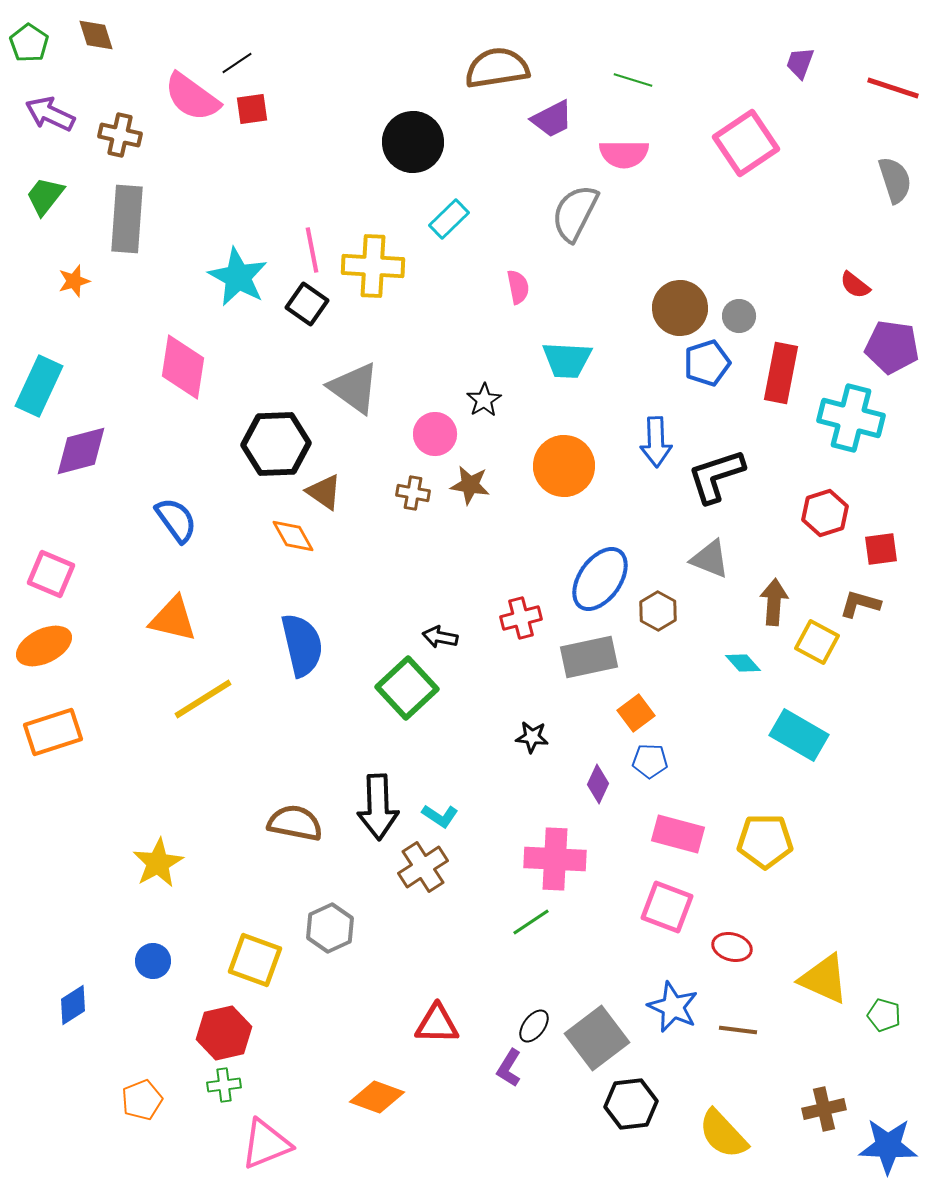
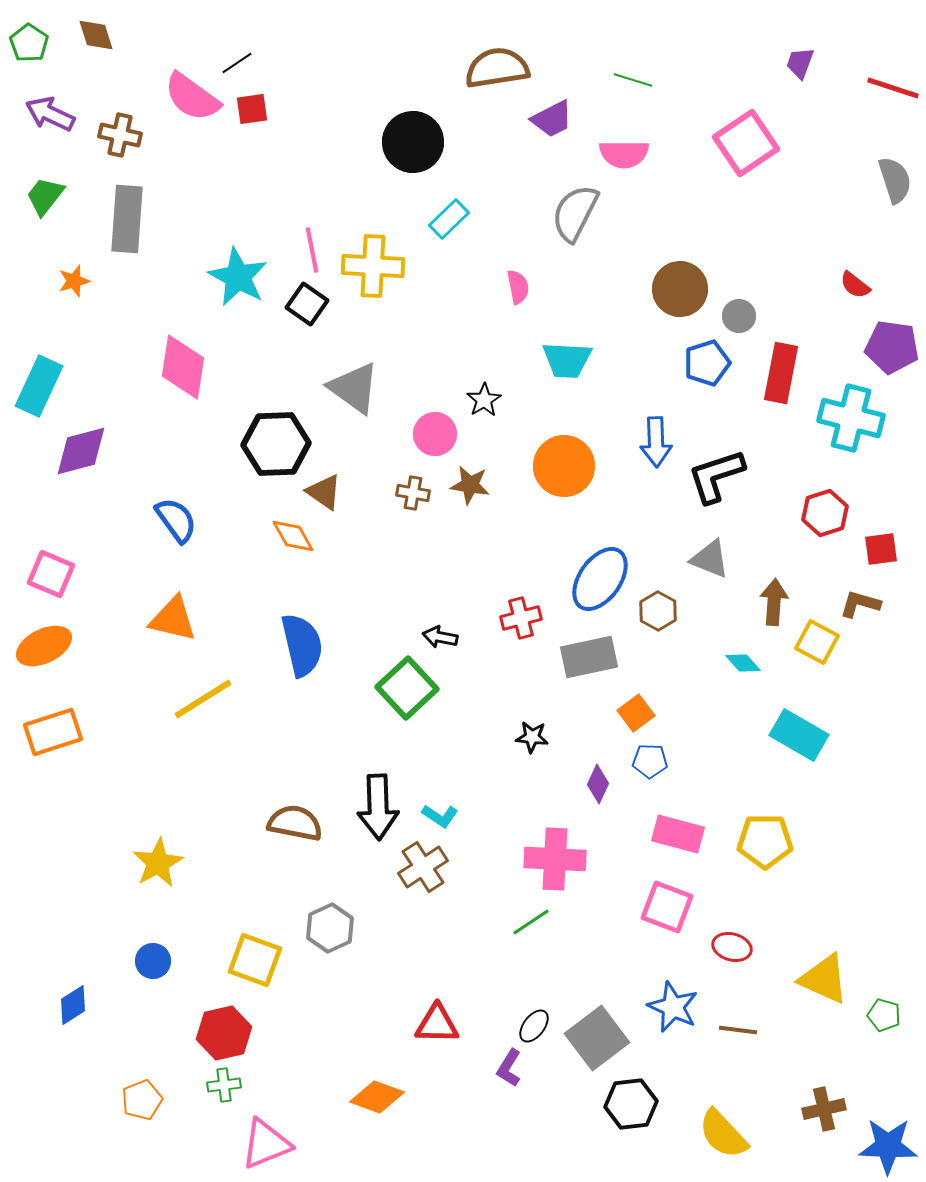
brown circle at (680, 308): moved 19 px up
